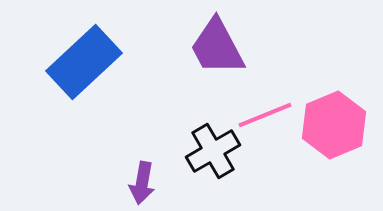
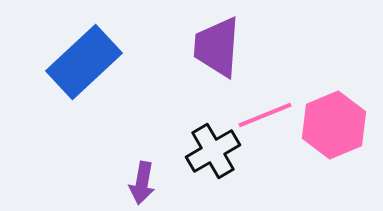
purple trapezoid: rotated 32 degrees clockwise
